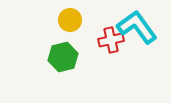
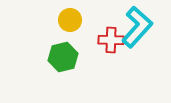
cyan L-shape: rotated 78 degrees clockwise
red cross: rotated 15 degrees clockwise
